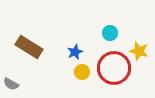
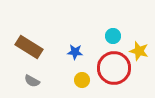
cyan circle: moved 3 px right, 3 px down
blue star: rotated 28 degrees clockwise
yellow circle: moved 8 px down
gray semicircle: moved 21 px right, 3 px up
